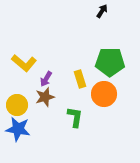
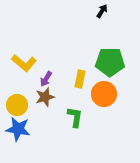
yellow rectangle: rotated 30 degrees clockwise
